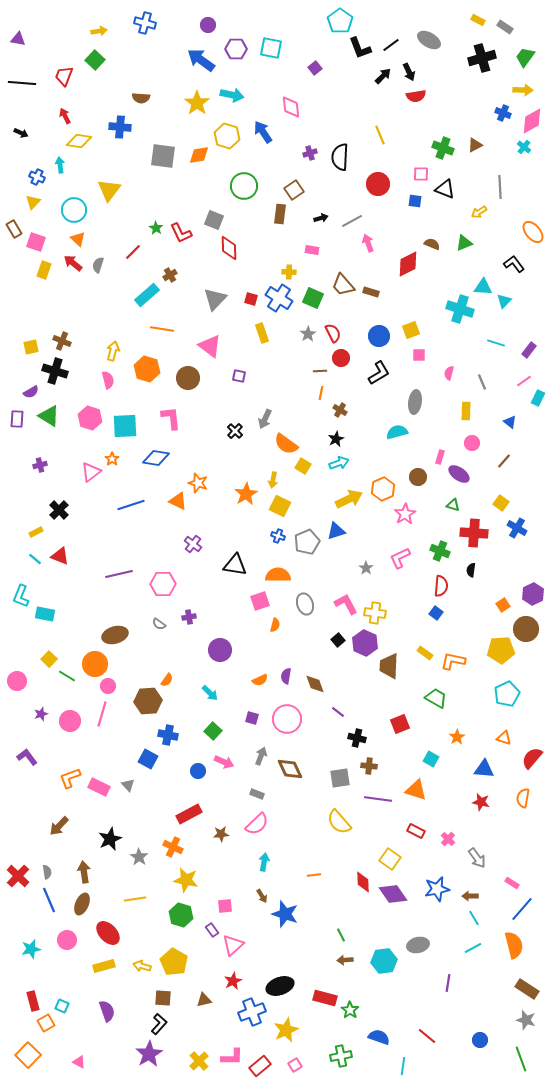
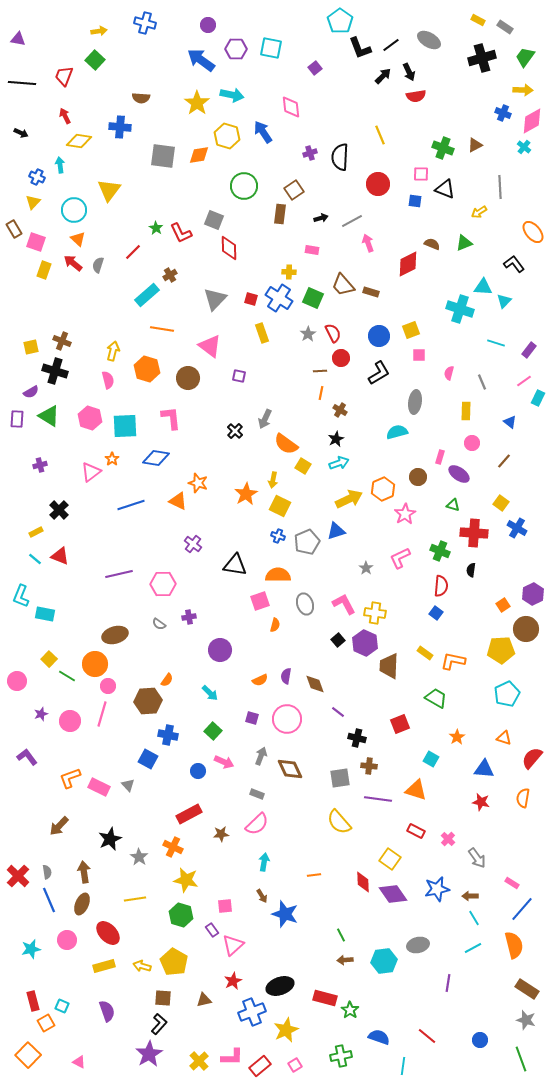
pink L-shape at (346, 604): moved 2 px left
